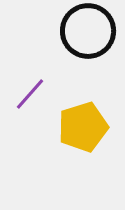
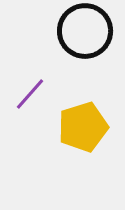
black circle: moved 3 px left
